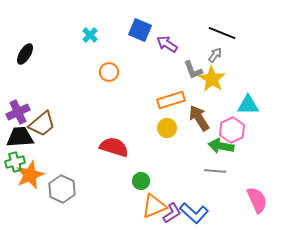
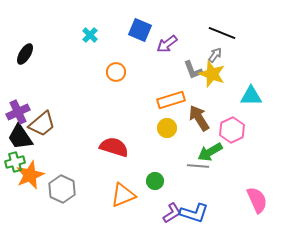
purple arrow: rotated 70 degrees counterclockwise
orange circle: moved 7 px right
yellow star: moved 5 px up; rotated 12 degrees counterclockwise
cyan triangle: moved 3 px right, 9 px up
black trapezoid: rotated 120 degrees counterclockwise
green arrow: moved 11 px left, 6 px down; rotated 40 degrees counterclockwise
gray line: moved 17 px left, 5 px up
green circle: moved 14 px right
orange triangle: moved 31 px left, 11 px up
blue L-shape: rotated 24 degrees counterclockwise
